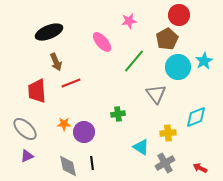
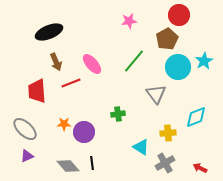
pink ellipse: moved 10 px left, 22 px down
gray diamond: rotated 30 degrees counterclockwise
